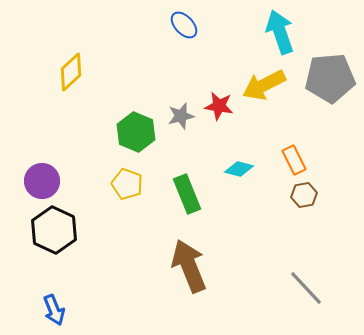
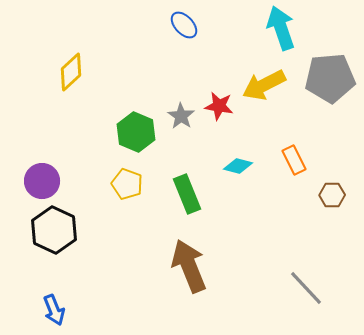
cyan arrow: moved 1 px right, 4 px up
gray star: rotated 24 degrees counterclockwise
cyan diamond: moved 1 px left, 3 px up
brown hexagon: moved 28 px right; rotated 10 degrees clockwise
